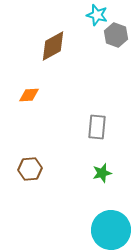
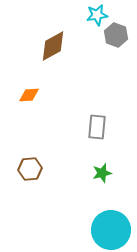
cyan star: rotated 25 degrees counterclockwise
